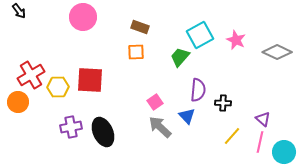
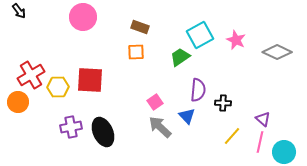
green trapezoid: rotated 15 degrees clockwise
